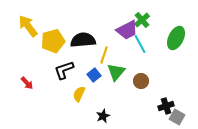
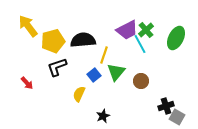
green cross: moved 4 px right, 10 px down
black L-shape: moved 7 px left, 3 px up
